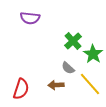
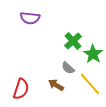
brown arrow: rotated 35 degrees clockwise
